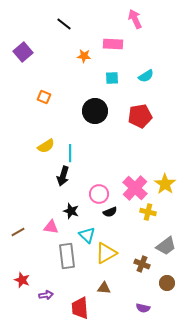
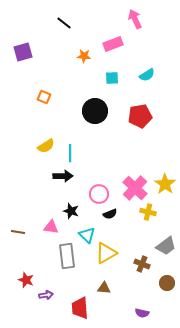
black line: moved 1 px up
pink rectangle: rotated 24 degrees counterclockwise
purple square: rotated 24 degrees clockwise
cyan semicircle: moved 1 px right, 1 px up
black arrow: rotated 108 degrees counterclockwise
black semicircle: moved 2 px down
brown line: rotated 40 degrees clockwise
red star: moved 4 px right
purple semicircle: moved 1 px left, 5 px down
